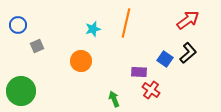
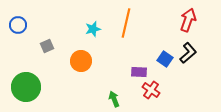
red arrow: rotated 35 degrees counterclockwise
gray square: moved 10 px right
green circle: moved 5 px right, 4 px up
